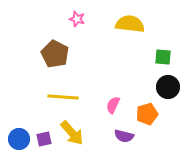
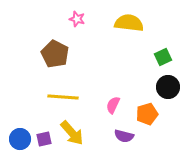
yellow semicircle: moved 1 px left, 1 px up
green square: rotated 30 degrees counterclockwise
blue circle: moved 1 px right
